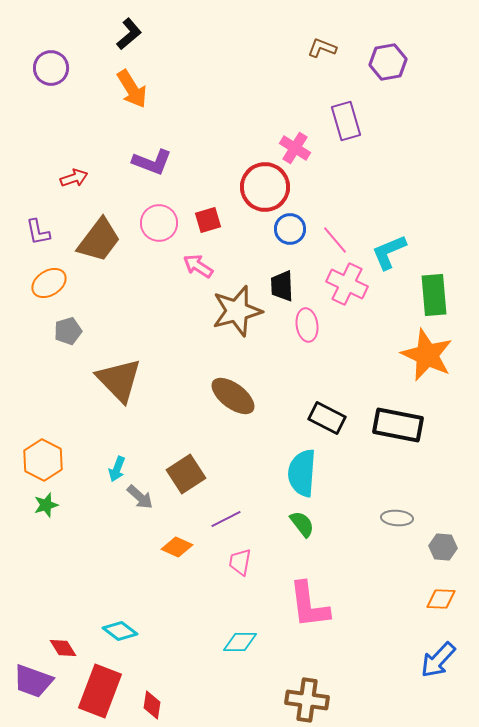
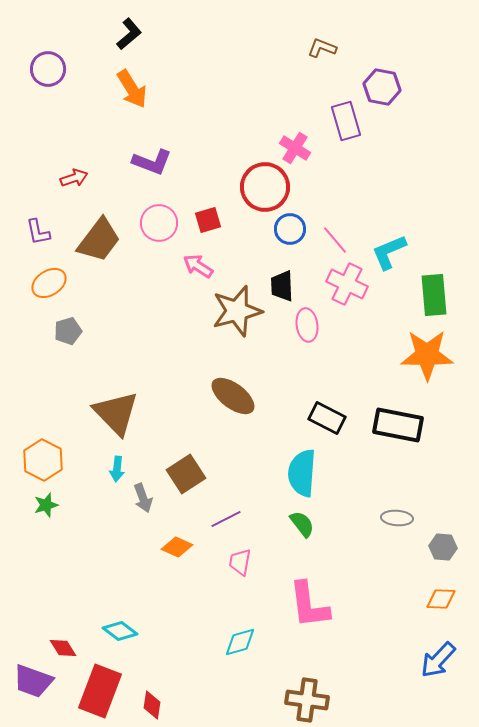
purple hexagon at (388, 62): moved 6 px left, 25 px down; rotated 21 degrees clockwise
purple circle at (51, 68): moved 3 px left, 1 px down
orange star at (427, 355): rotated 24 degrees counterclockwise
brown triangle at (119, 380): moved 3 px left, 33 px down
cyan arrow at (117, 469): rotated 15 degrees counterclockwise
gray arrow at (140, 497): moved 3 px right, 1 px down; rotated 28 degrees clockwise
cyan diamond at (240, 642): rotated 16 degrees counterclockwise
